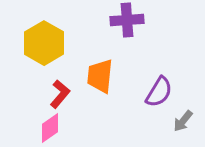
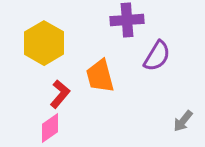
orange trapezoid: rotated 21 degrees counterclockwise
purple semicircle: moved 2 px left, 36 px up
